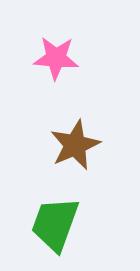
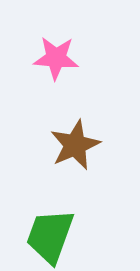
green trapezoid: moved 5 px left, 12 px down
